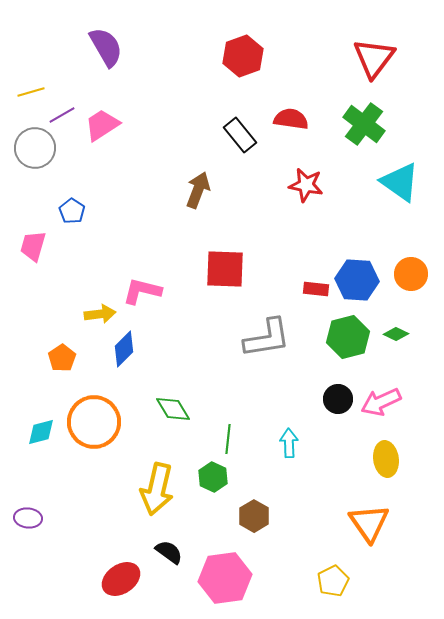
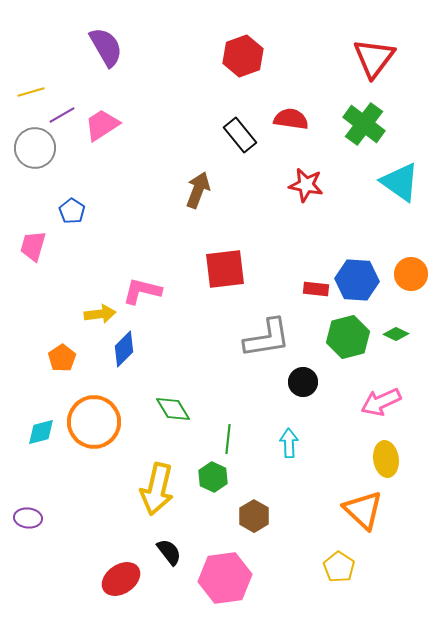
red square at (225, 269): rotated 9 degrees counterclockwise
black circle at (338, 399): moved 35 px left, 17 px up
orange triangle at (369, 523): moved 6 px left, 13 px up; rotated 12 degrees counterclockwise
black semicircle at (169, 552): rotated 16 degrees clockwise
yellow pentagon at (333, 581): moved 6 px right, 14 px up; rotated 12 degrees counterclockwise
